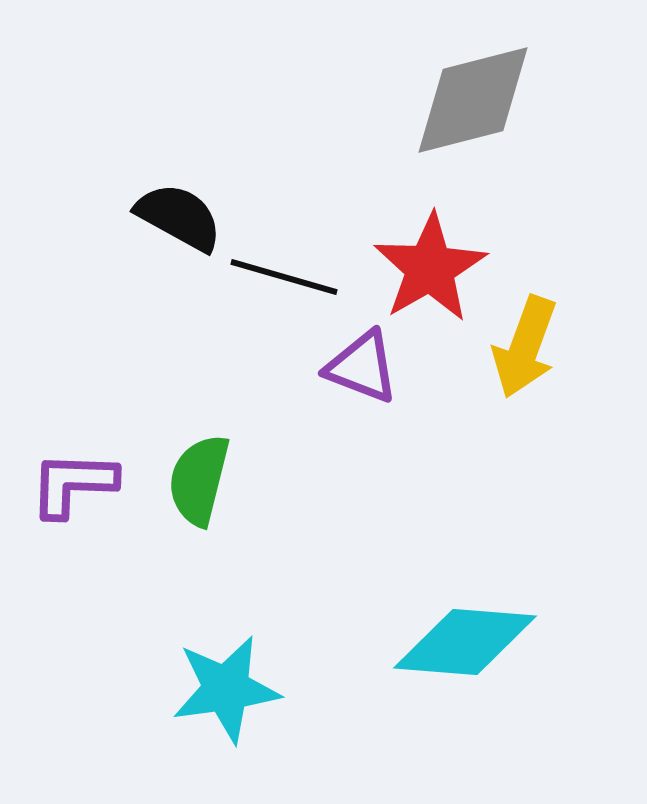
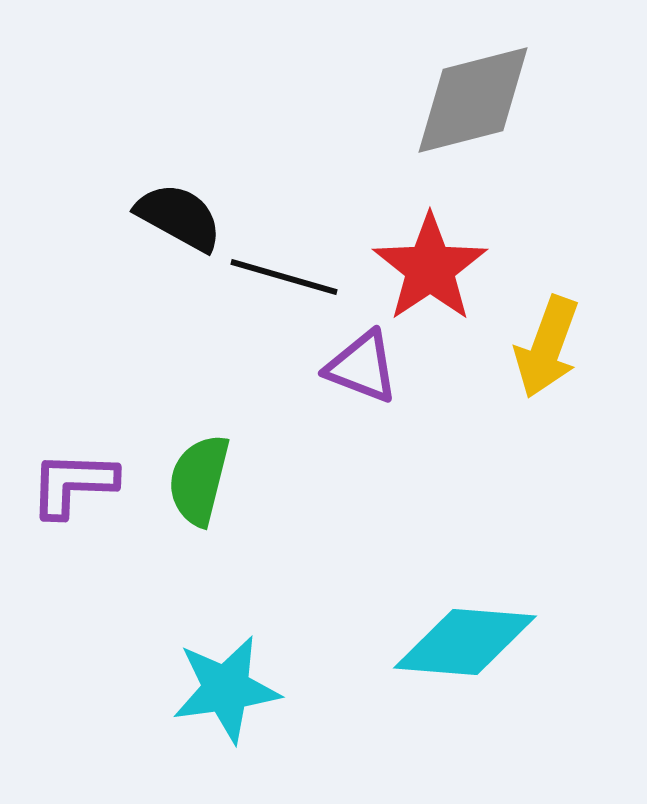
red star: rotated 4 degrees counterclockwise
yellow arrow: moved 22 px right
